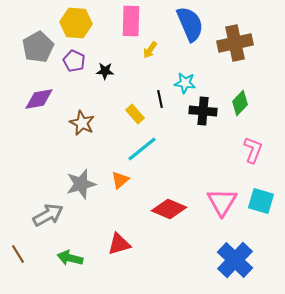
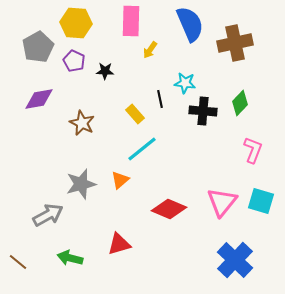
pink triangle: rotated 8 degrees clockwise
brown line: moved 8 px down; rotated 18 degrees counterclockwise
